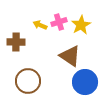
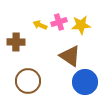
yellow star: rotated 24 degrees clockwise
